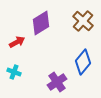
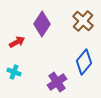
purple diamond: moved 1 px right, 1 px down; rotated 25 degrees counterclockwise
blue diamond: moved 1 px right
